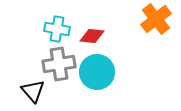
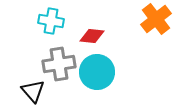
cyan cross: moved 6 px left, 8 px up
